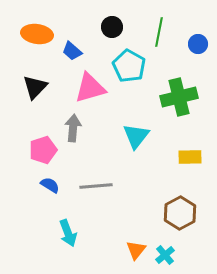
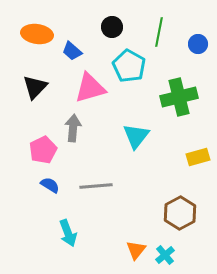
pink pentagon: rotated 8 degrees counterclockwise
yellow rectangle: moved 8 px right; rotated 15 degrees counterclockwise
